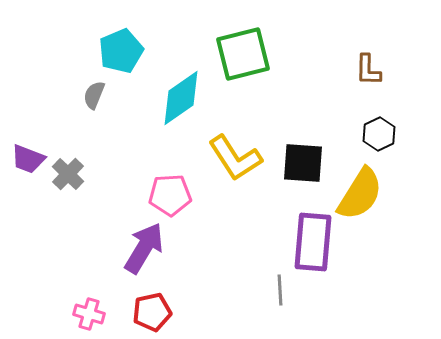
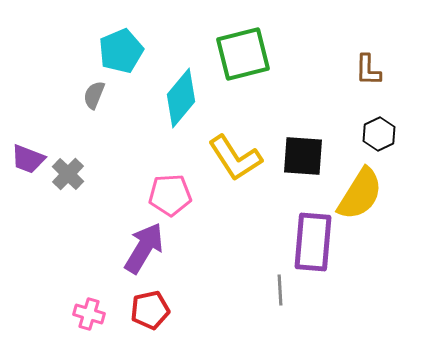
cyan diamond: rotated 16 degrees counterclockwise
black square: moved 7 px up
red pentagon: moved 2 px left, 2 px up
